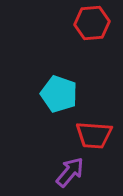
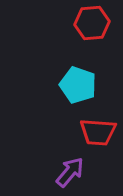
cyan pentagon: moved 19 px right, 9 px up
red trapezoid: moved 4 px right, 3 px up
